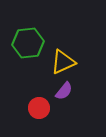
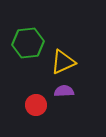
purple semicircle: rotated 132 degrees counterclockwise
red circle: moved 3 px left, 3 px up
